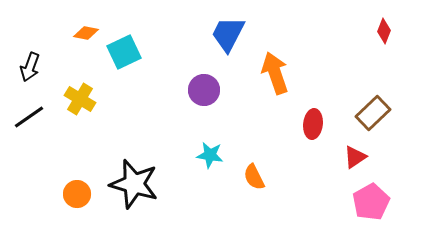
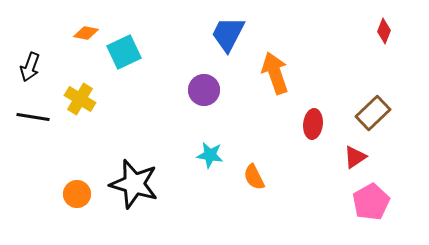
black line: moved 4 px right; rotated 44 degrees clockwise
